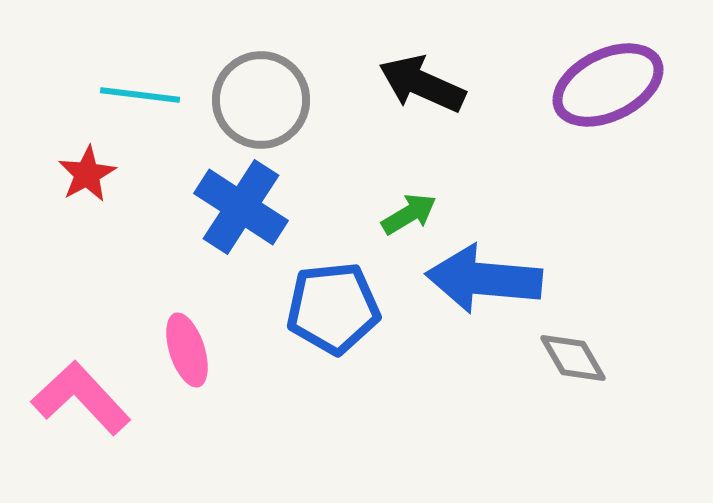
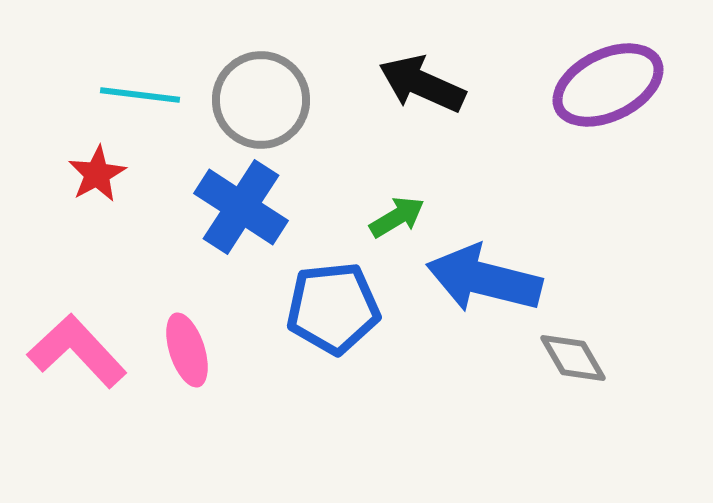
red star: moved 10 px right
green arrow: moved 12 px left, 3 px down
blue arrow: rotated 9 degrees clockwise
pink L-shape: moved 4 px left, 47 px up
